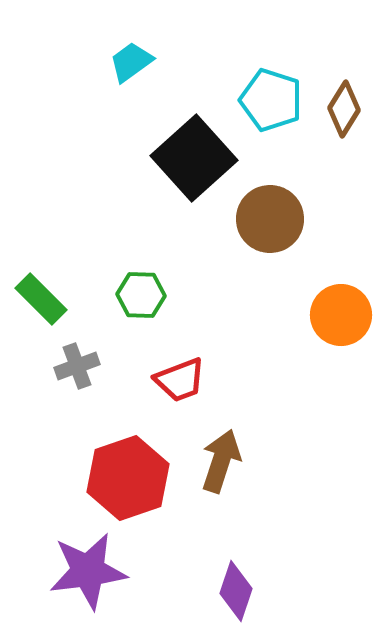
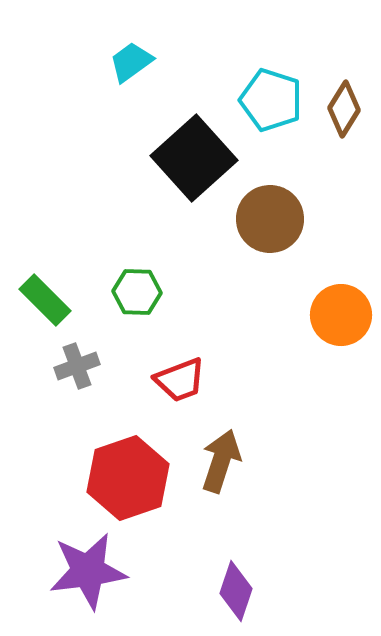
green hexagon: moved 4 px left, 3 px up
green rectangle: moved 4 px right, 1 px down
